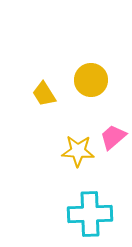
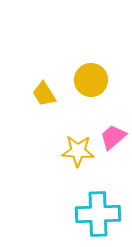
cyan cross: moved 8 px right
